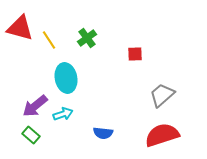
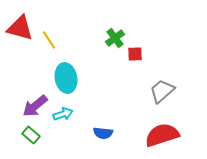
green cross: moved 28 px right
gray trapezoid: moved 4 px up
